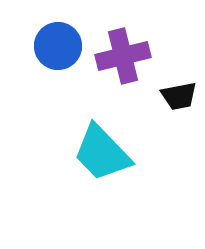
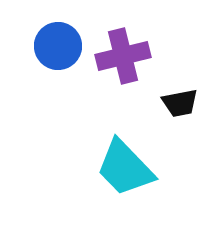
black trapezoid: moved 1 px right, 7 px down
cyan trapezoid: moved 23 px right, 15 px down
